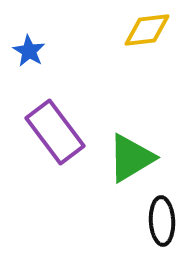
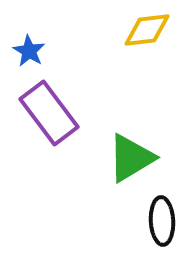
purple rectangle: moved 6 px left, 19 px up
